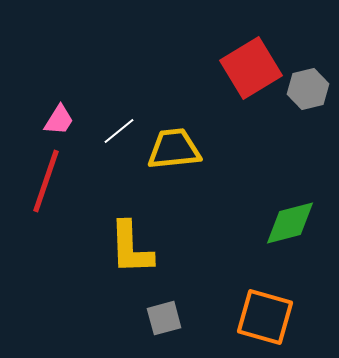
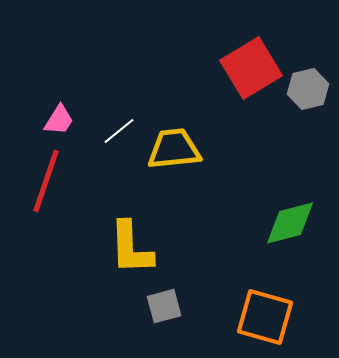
gray square: moved 12 px up
